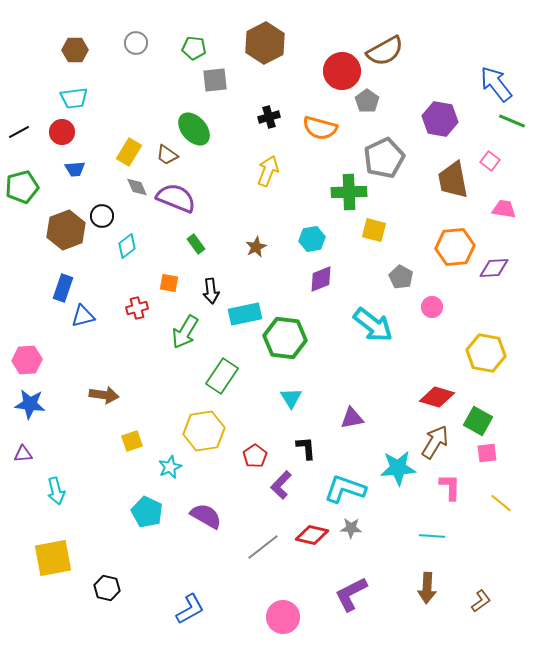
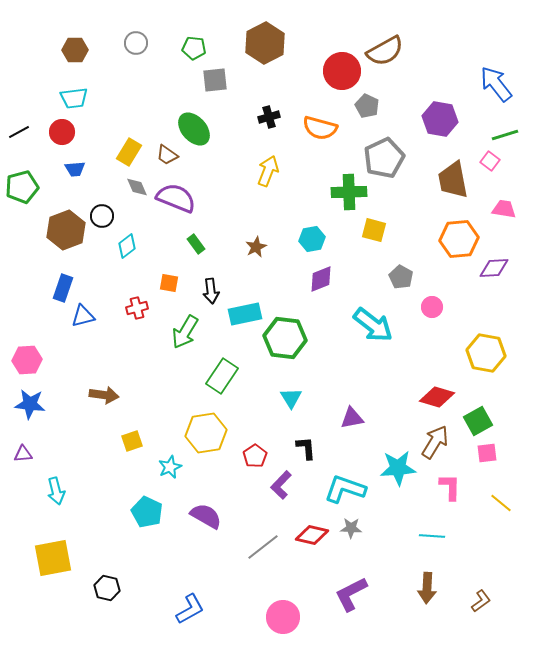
gray pentagon at (367, 101): moved 5 px down; rotated 10 degrees counterclockwise
green line at (512, 121): moved 7 px left, 14 px down; rotated 40 degrees counterclockwise
orange hexagon at (455, 247): moved 4 px right, 8 px up
green square at (478, 421): rotated 32 degrees clockwise
yellow hexagon at (204, 431): moved 2 px right, 2 px down
